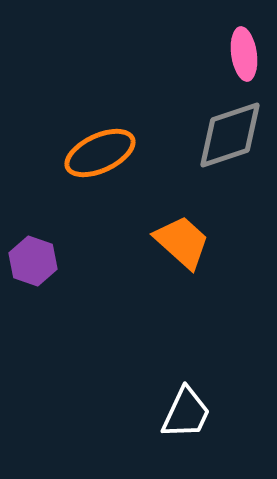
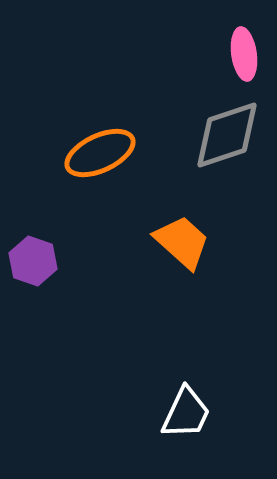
gray diamond: moved 3 px left
